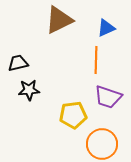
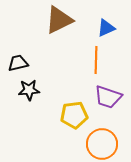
yellow pentagon: moved 1 px right
